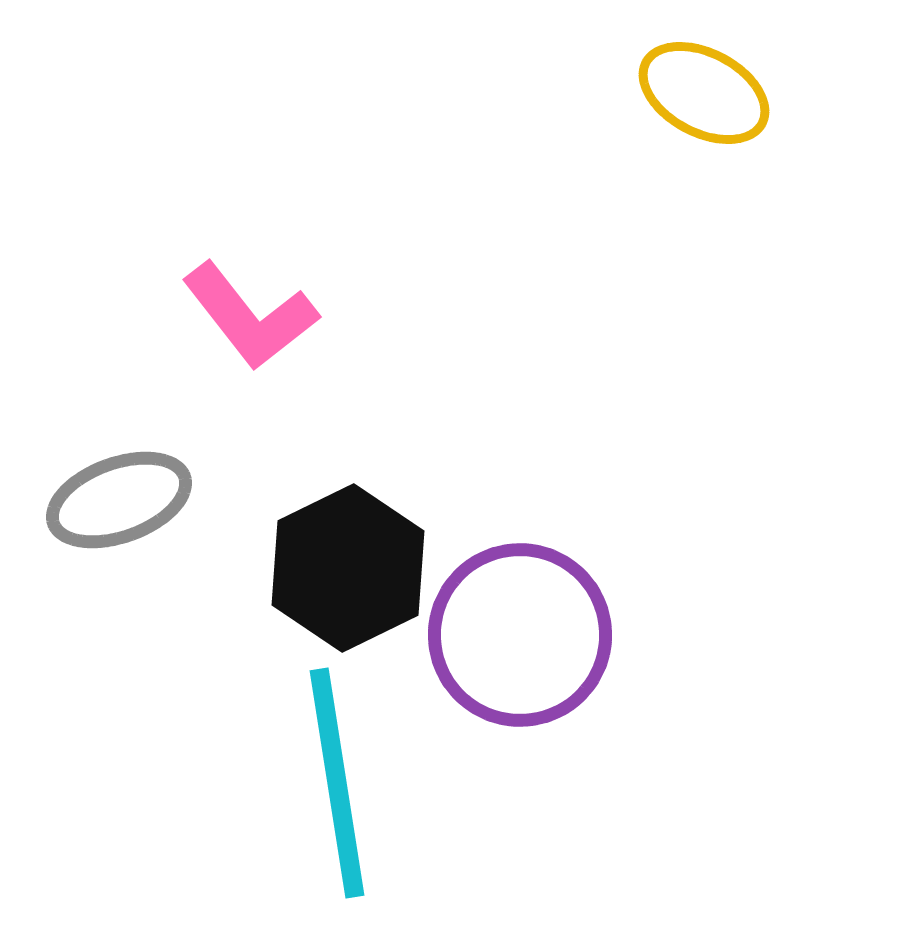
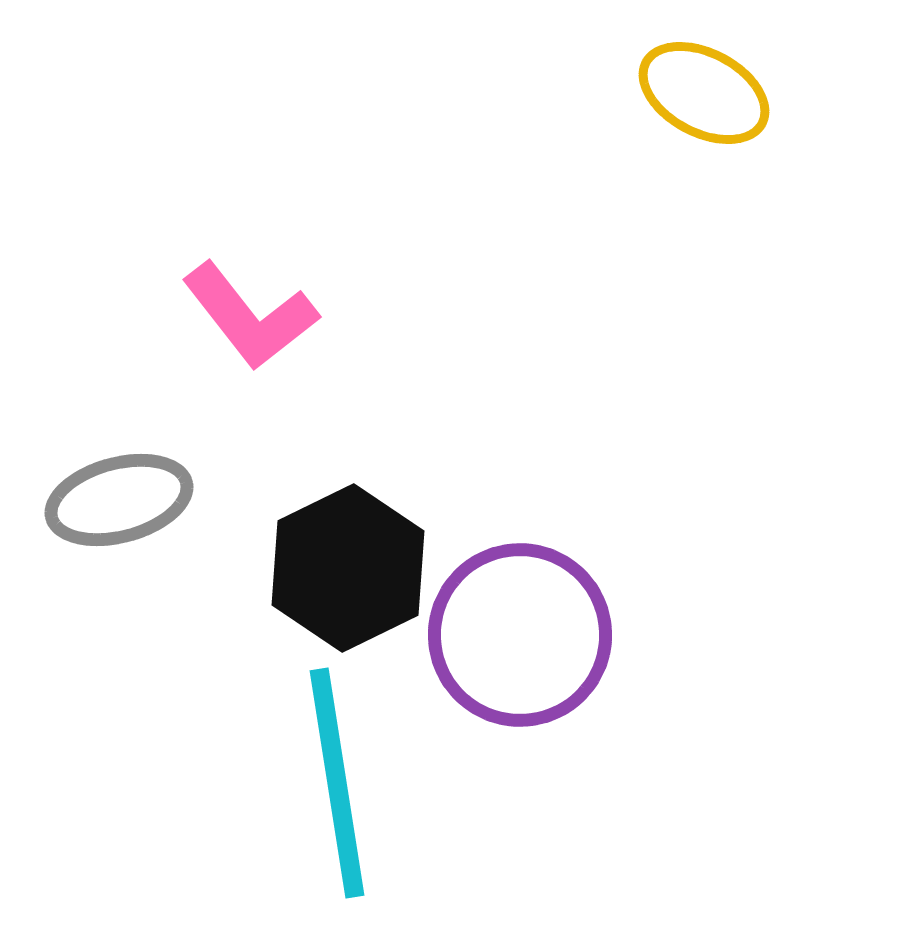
gray ellipse: rotated 5 degrees clockwise
